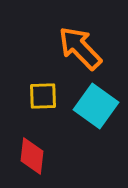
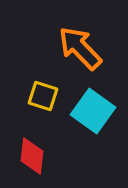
yellow square: rotated 20 degrees clockwise
cyan square: moved 3 px left, 5 px down
